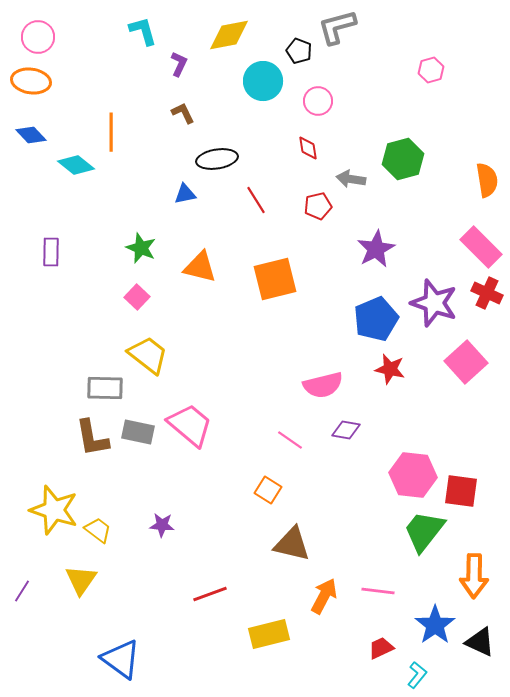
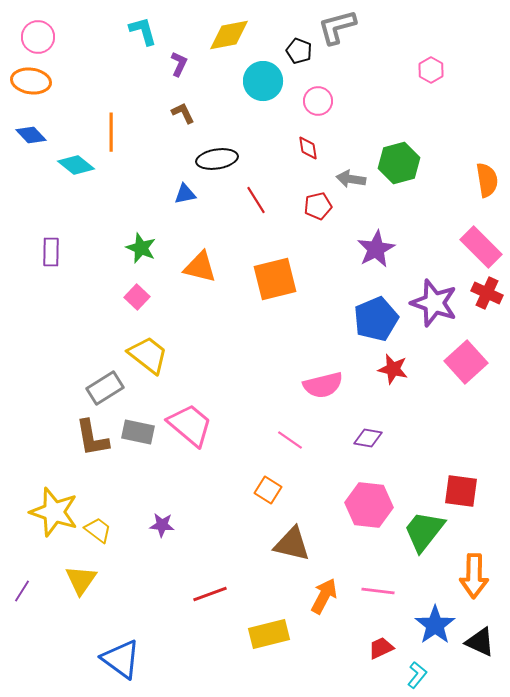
pink hexagon at (431, 70): rotated 15 degrees counterclockwise
green hexagon at (403, 159): moved 4 px left, 4 px down
red star at (390, 369): moved 3 px right
gray rectangle at (105, 388): rotated 33 degrees counterclockwise
purple diamond at (346, 430): moved 22 px right, 8 px down
pink hexagon at (413, 475): moved 44 px left, 30 px down
yellow star at (54, 510): moved 2 px down
